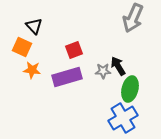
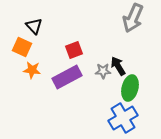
purple rectangle: rotated 12 degrees counterclockwise
green ellipse: moved 1 px up
